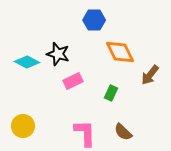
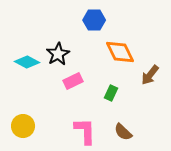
black star: rotated 25 degrees clockwise
pink L-shape: moved 2 px up
